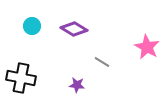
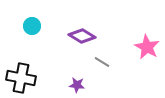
purple diamond: moved 8 px right, 7 px down
